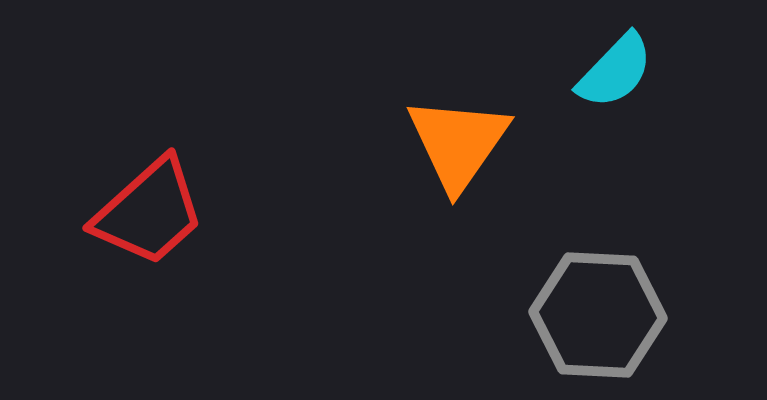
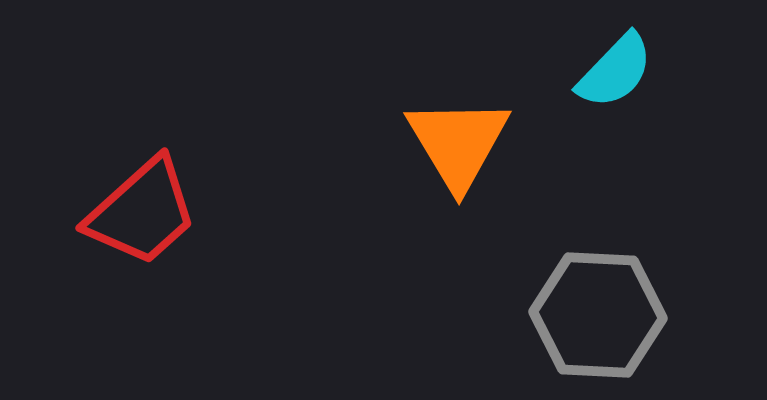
orange triangle: rotated 6 degrees counterclockwise
red trapezoid: moved 7 px left
